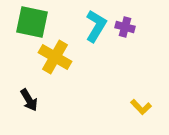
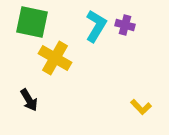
purple cross: moved 2 px up
yellow cross: moved 1 px down
